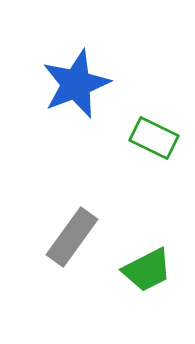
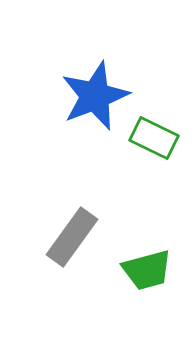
blue star: moved 19 px right, 12 px down
green trapezoid: rotated 12 degrees clockwise
